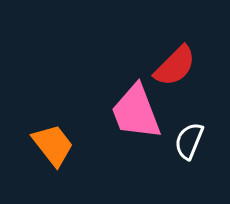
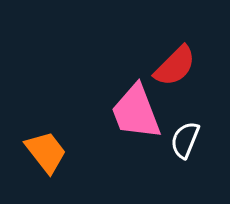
white semicircle: moved 4 px left, 1 px up
orange trapezoid: moved 7 px left, 7 px down
